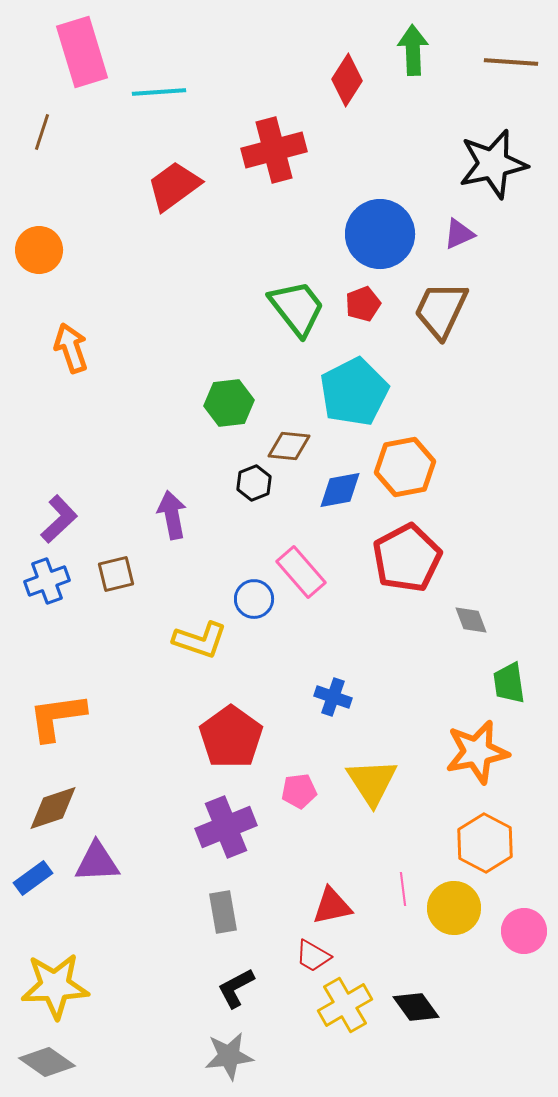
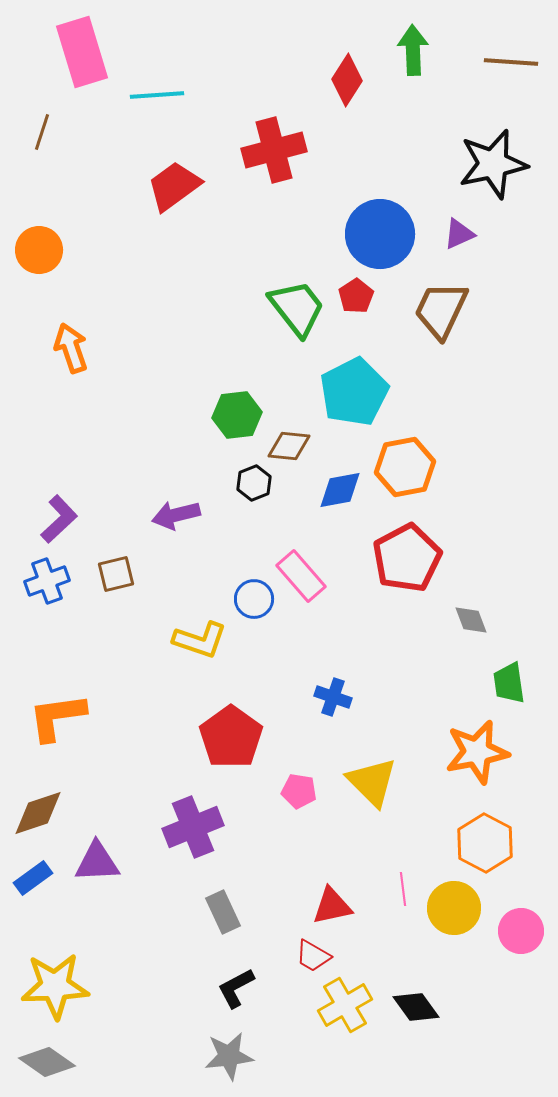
cyan line at (159, 92): moved 2 px left, 3 px down
red pentagon at (363, 304): moved 7 px left, 8 px up; rotated 12 degrees counterclockwise
green hexagon at (229, 403): moved 8 px right, 12 px down
purple arrow at (172, 515): moved 4 px right; rotated 93 degrees counterclockwise
pink rectangle at (301, 572): moved 4 px down
yellow triangle at (372, 782): rotated 12 degrees counterclockwise
pink pentagon at (299, 791): rotated 16 degrees clockwise
brown diamond at (53, 808): moved 15 px left, 5 px down
purple cross at (226, 827): moved 33 px left
gray rectangle at (223, 912): rotated 15 degrees counterclockwise
pink circle at (524, 931): moved 3 px left
